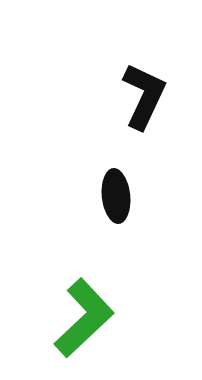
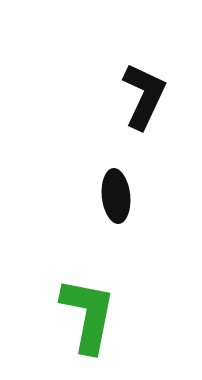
green L-shape: moved 4 px right, 3 px up; rotated 36 degrees counterclockwise
